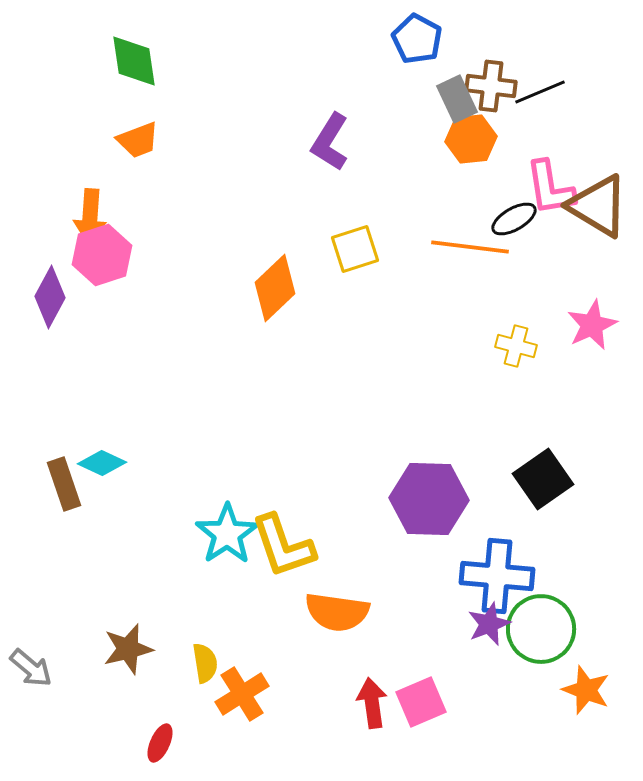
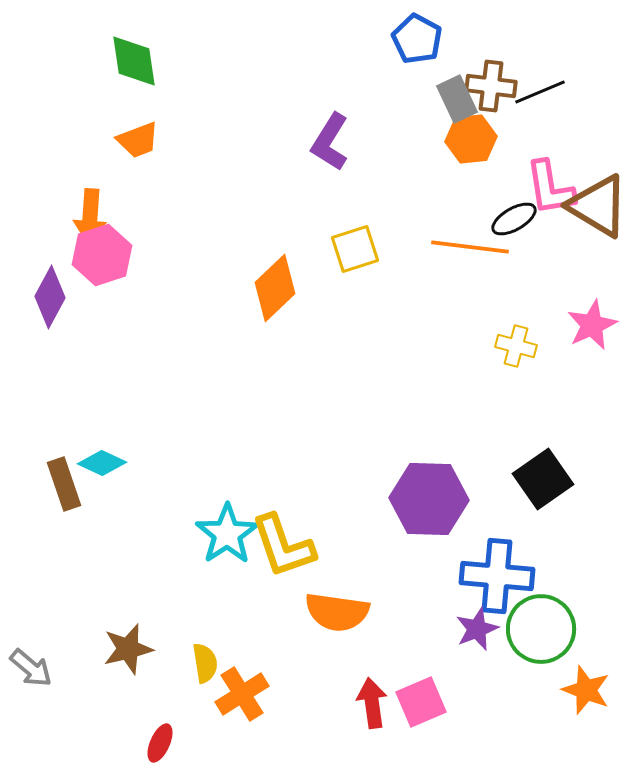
purple star: moved 12 px left, 5 px down
